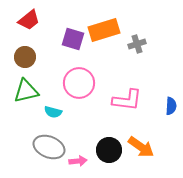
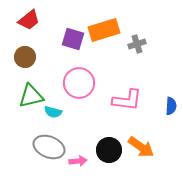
green triangle: moved 5 px right, 5 px down
